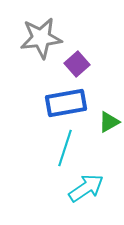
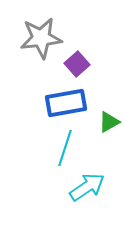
cyan arrow: moved 1 px right, 1 px up
